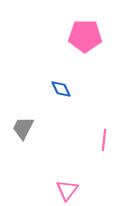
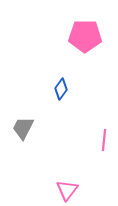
blue diamond: rotated 60 degrees clockwise
